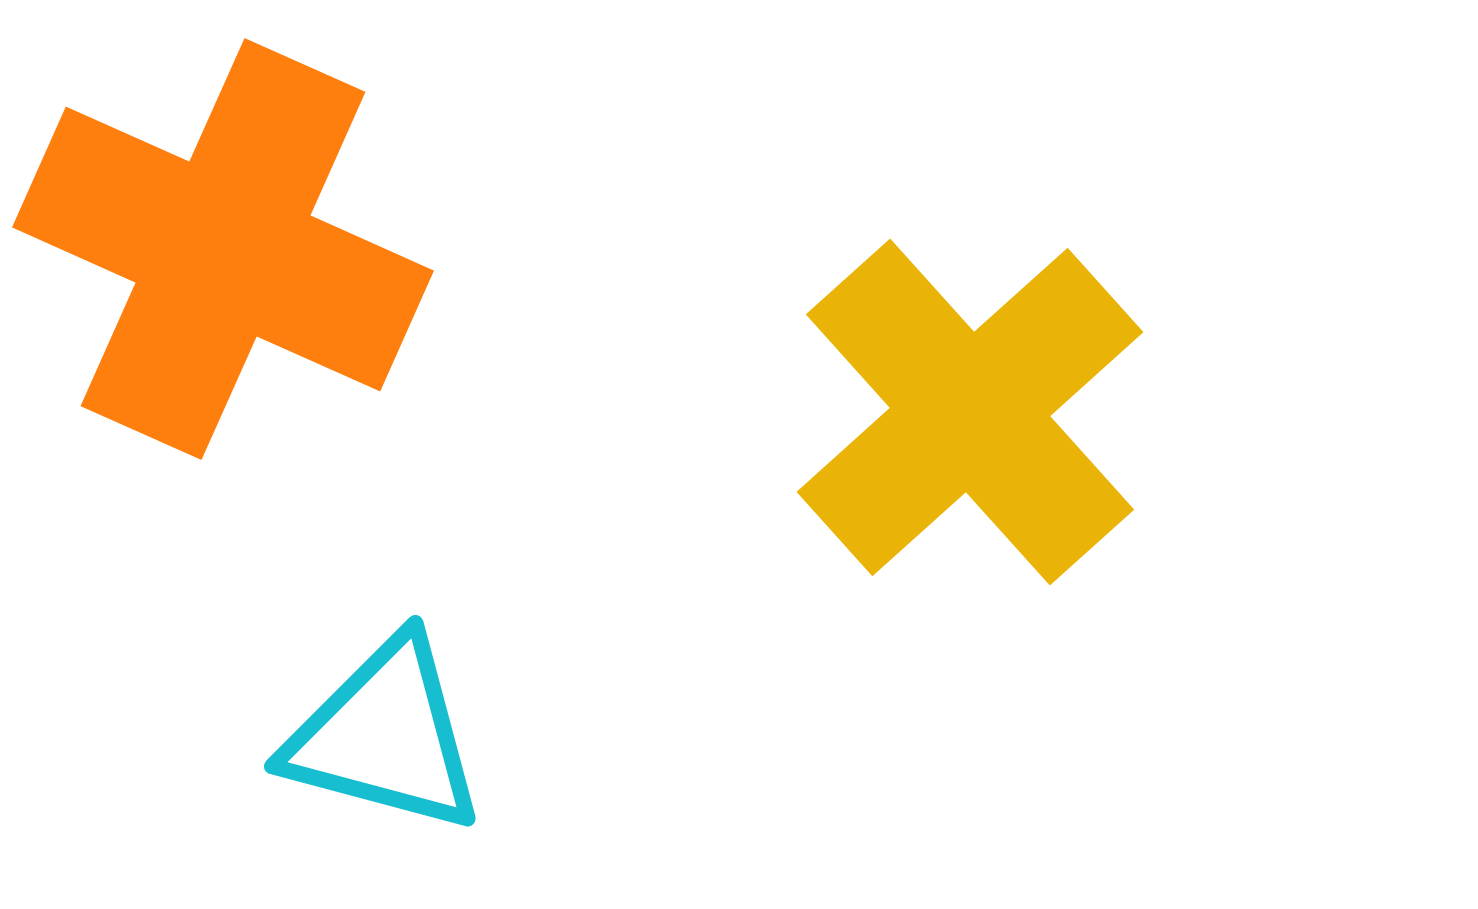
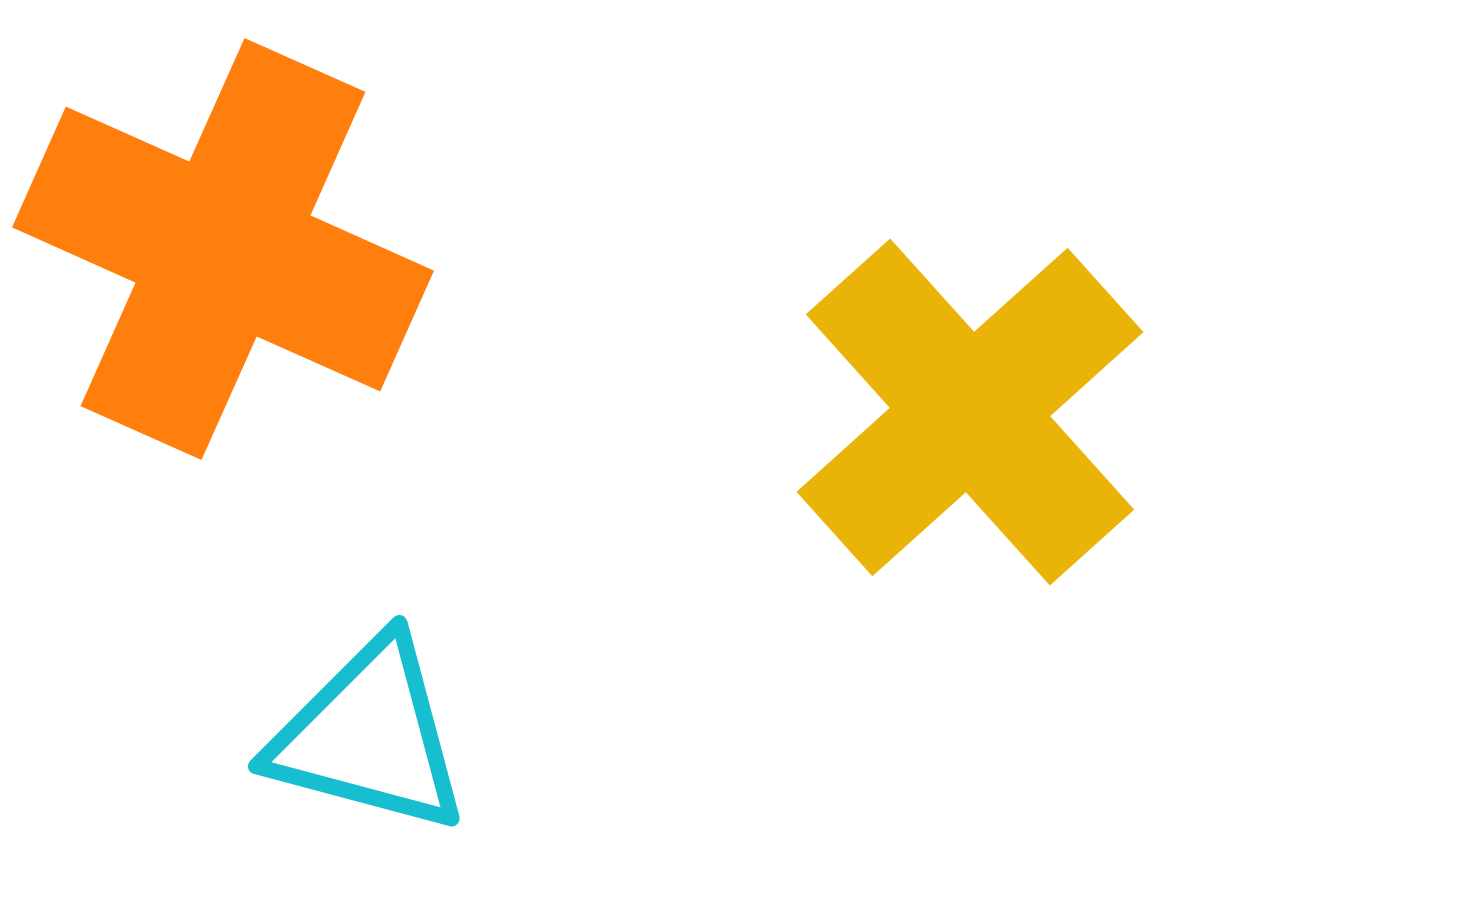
cyan triangle: moved 16 px left
